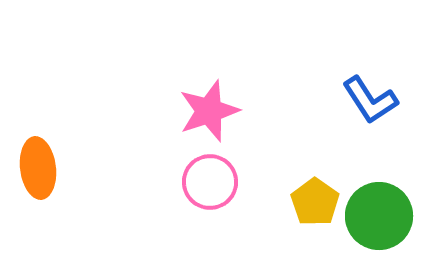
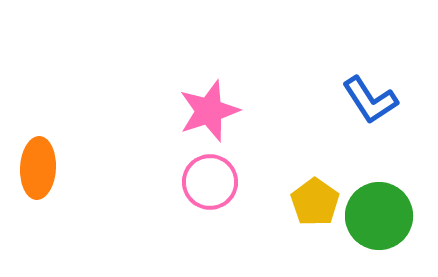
orange ellipse: rotated 10 degrees clockwise
